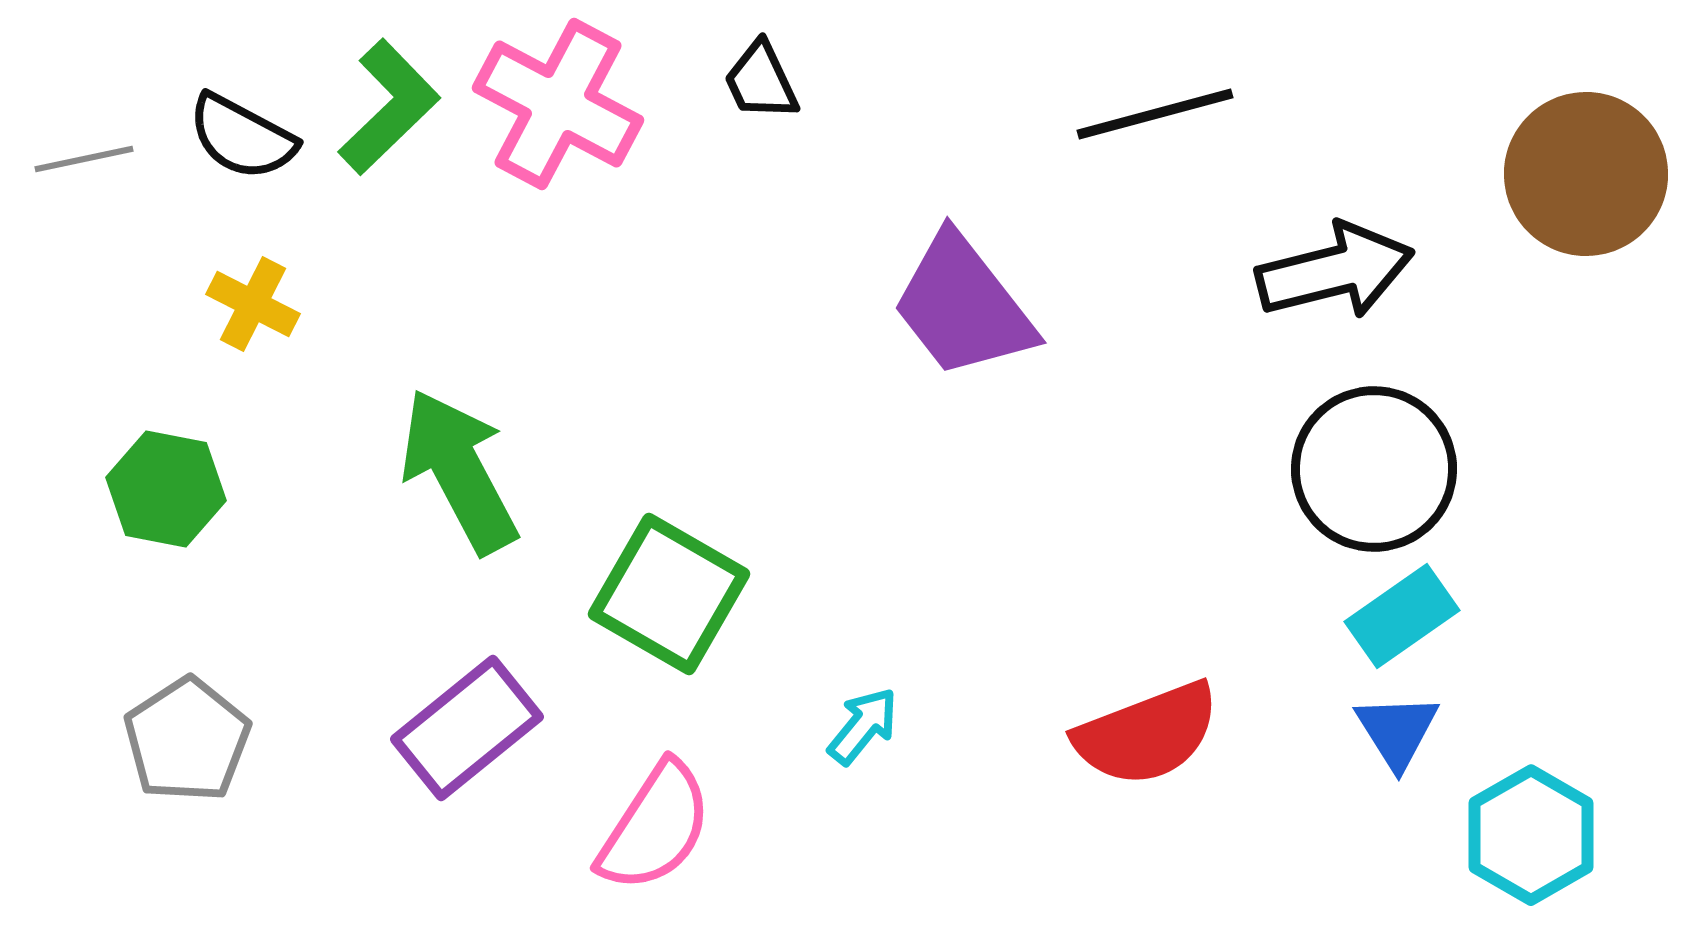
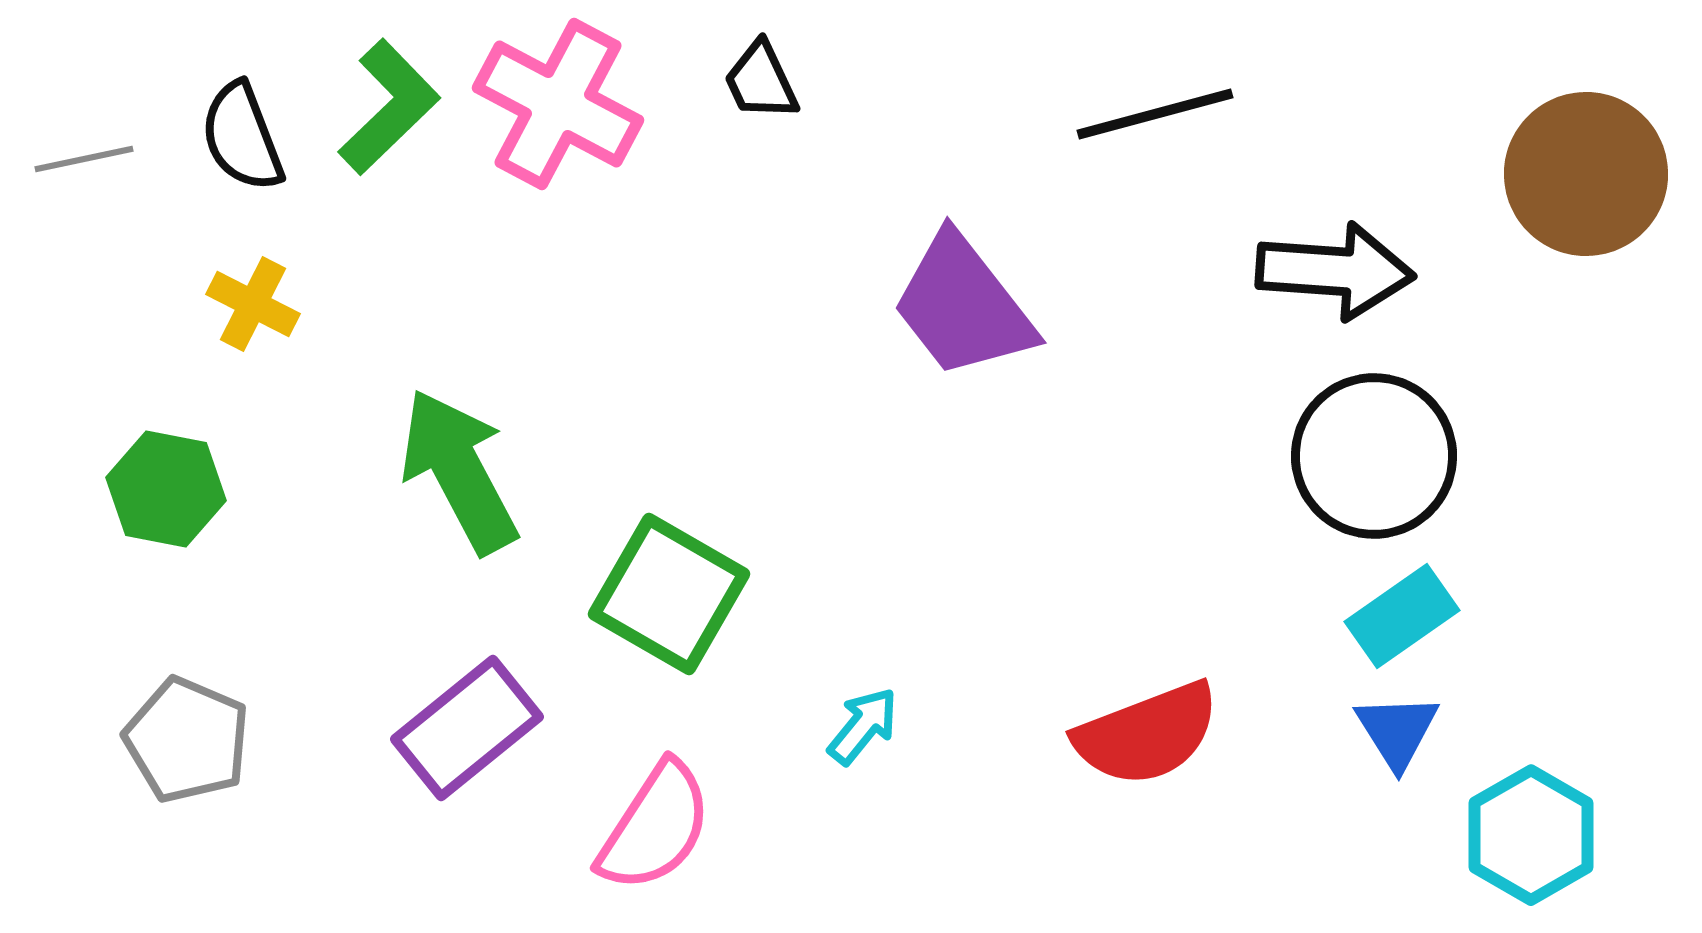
black semicircle: rotated 41 degrees clockwise
black arrow: rotated 18 degrees clockwise
black circle: moved 13 px up
gray pentagon: rotated 16 degrees counterclockwise
